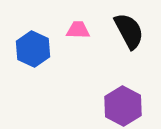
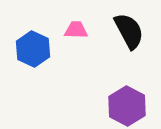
pink trapezoid: moved 2 px left
purple hexagon: moved 4 px right
